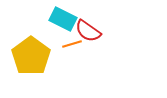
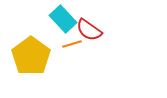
cyan rectangle: rotated 20 degrees clockwise
red semicircle: moved 1 px right, 1 px up
